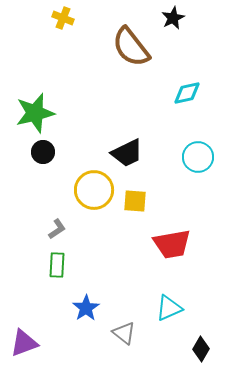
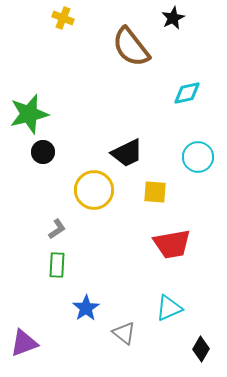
green star: moved 6 px left, 1 px down
yellow square: moved 20 px right, 9 px up
